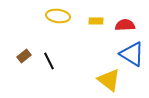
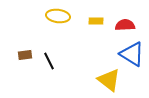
brown rectangle: moved 1 px right, 1 px up; rotated 32 degrees clockwise
